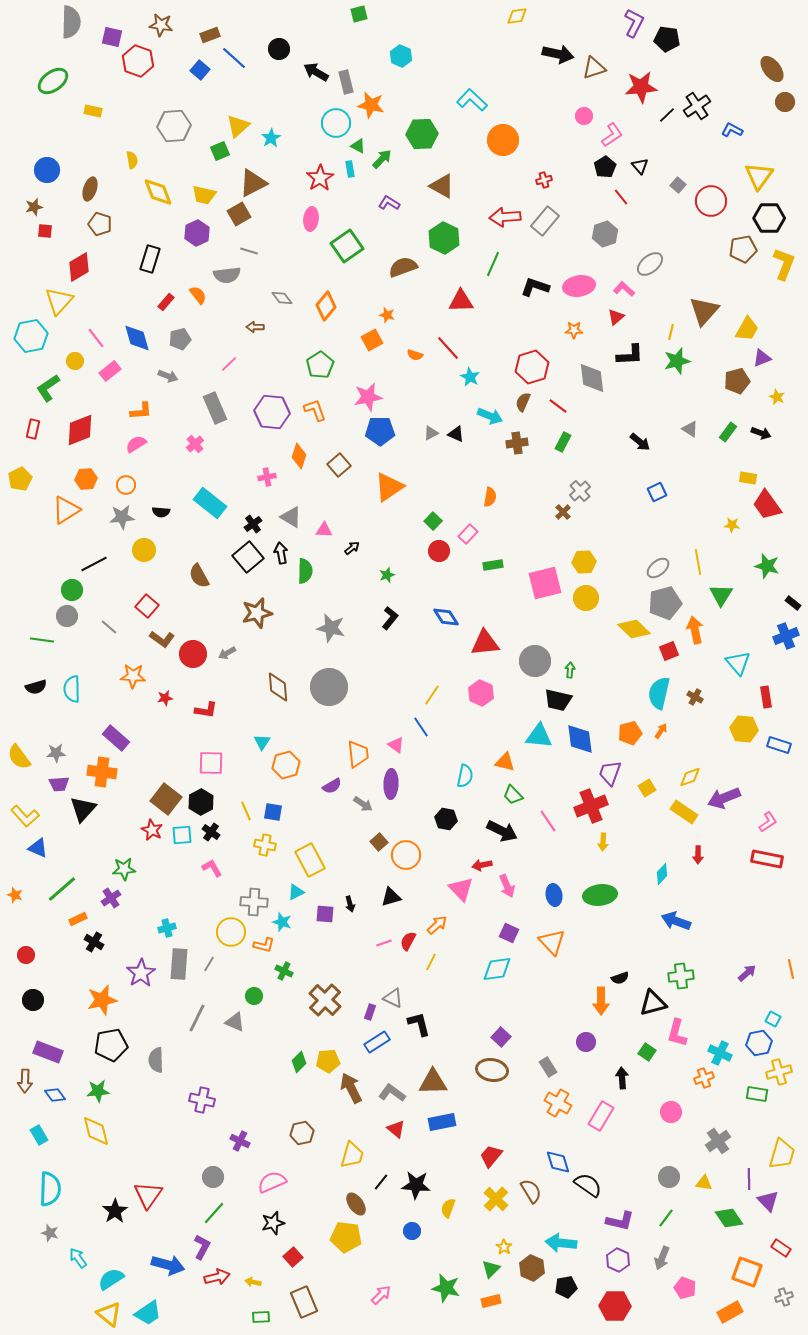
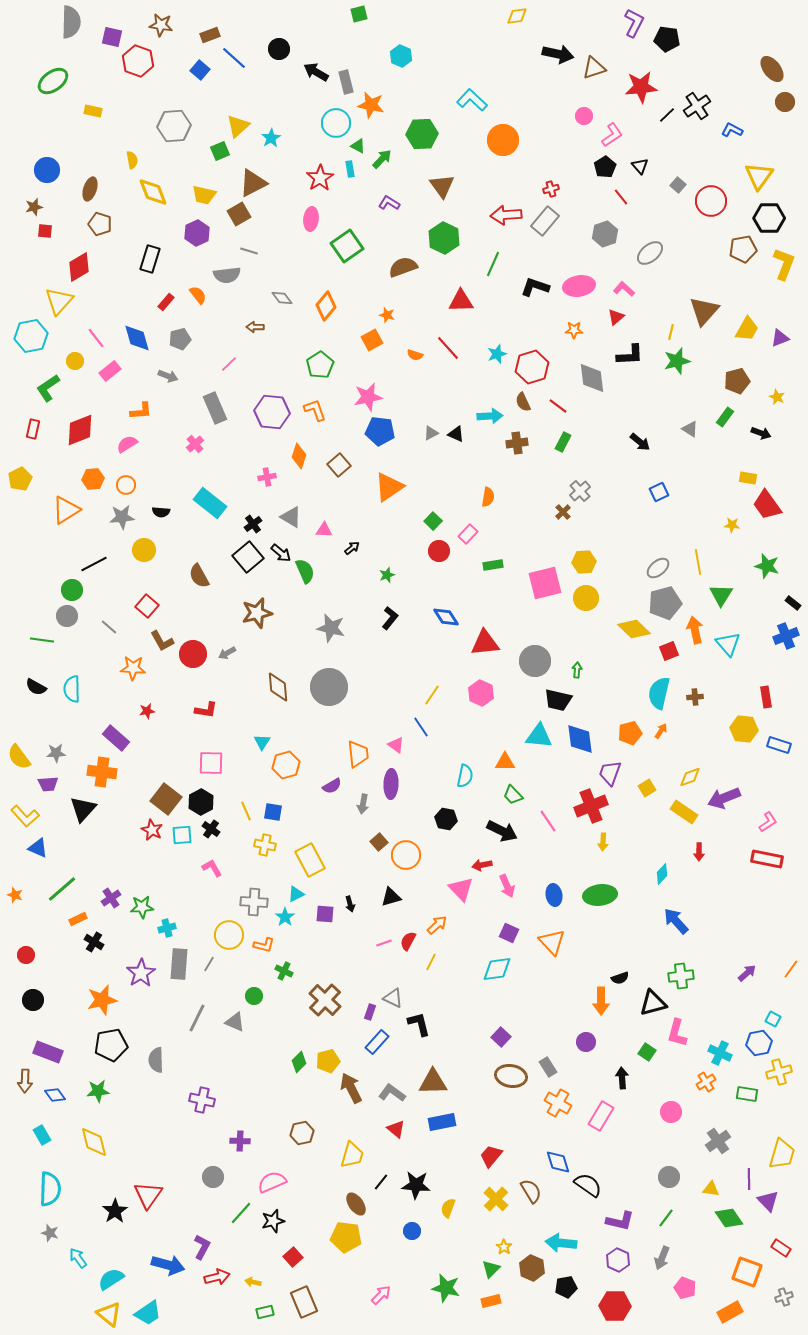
red cross at (544, 180): moved 7 px right, 9 px down
brown triangle at (442, 186): rotated 24 degrees clockwise
yellow diamond at (158, 192): moved 5 px left
red arrow at (505, 217): moved 1 px right, 2 px up
gray ellipse at (650, 264): moved 11 px up
purple triangle at (762, 358): moved 18 px right, 20 px up
cyan star at (470, 377): moved 27 px right, 23 px up; rotated 24 degrees clockwise
brown semicircle at (523, 402): rotated 48 degrees counterclockwise
cyan arrow at (490, 416): rotated 25 degrees counterclockwise
blue pentagon at (380, 431): rotated 8 degrees clockwise
green rectangle at (728, 432): moved 3 px left, 15 px up
pink semicircle at (136, 444): moved 9 px left
orange hexagon at (86, 479): moved 7 px right
blue square at (657, 492): moved 2 px right
orange semicircle at (490, 497): moved 2 px left
black arrow at (281, 553): rotated 140 degrees clockwise
green semicircle at (305, 571): rotated 25 degrees counterclockwise
brown L-shape at (162, 639): moved 2 px down; rotated 25 degrees clockwise
cyan triangle at (738, 663): moved 10 px left, 19 px up
green arrow at (570, 670): moved 7 px right
orange star at (133, 676): moved 8 px up
black semicircle at (36, 687): rotated 45 degrees clockwise
brown cross at (695, 697): rotated 35 degrees counterclockwise
red star at (165, 698): moved 18 px left, 13 px down
orange triangle at (505, 762): rotated 15 degrees counterclockwise
purple trapezoid at (59, 784): moved 11 px left
gray arrow at (363, 804): rotated 66 degrees clockwise
black cross at (211, 832): moved 3 px up
red arrow at (698, 855): moved 1 px right, 3 px up
green star at (124, 869): moved 18 px right, 38 px down
cyan triangle at (296, 892): moved 2 px down
blue arrow at (676, 921): rotated 28 degrees clockwise
cyan star at (282, 922): moved 3 px right, 5 px up; rotated 18 degrees clockwise
yellow circle at (231, 932): moved 2 px left, 3 px down
orange line at (791, 969): rotated 48 degrees clockwise
blue rectangle at (377, 1042): rotated 15 degrees counterclockwise
yellow pentagon at (328, 1061): rotated 10 degrees counterclockwise
brown ellipse at (492, 1070): moved 19 px right, 6 px down
orange cross at (704, 1078): moved 2 px right, 4 px down; rotated 12 degrees counterclockwise
green rectangle at (757, 1094): moved 10 px left
yellow diamond at (96, 1131): moved 2 px left, 11 px down
cyan rectangle at (39, 1135): moved 3 px right
purple cross at (240, 1141): rotated 24 degrees counterclockwise
yellow triangle at (704, 1183): moved 7 px right, 6 px down
green line at (214, 1213): moved 27 px right
black star at (273, 1223): moved 2 px up
green rectangle at (261, 1317): moved 4 px right, 5 px up; rotated 12 degrees counterclockwise
